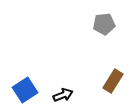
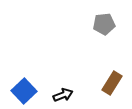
brown rectangle: moved 1 px left, 2 px down
blue square: moved 1 px left, 1 px down; rotated 10 degrees counterclockwise
